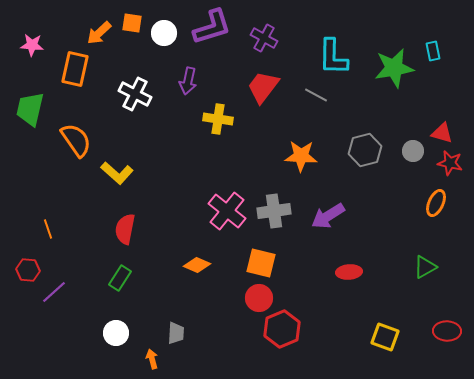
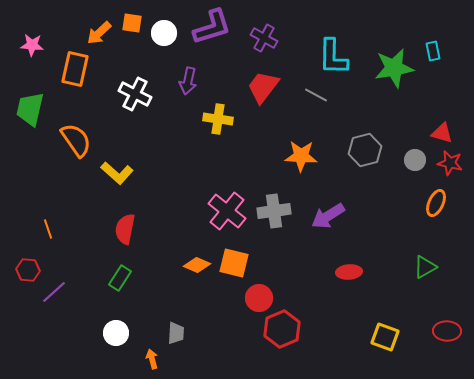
gray circle at (413, 151): moved 2 px right, 9 px down
orange square at (261, 263): moved 27 px left
